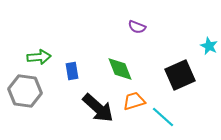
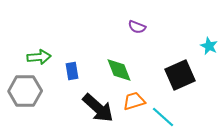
green diamond: moved 1 px left, 1 px down
gray hexagon: rotated 8 degrees counterclockwise
